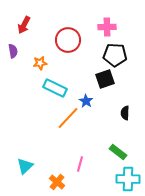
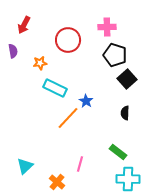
black pentagon: rotated 15 degrees clockwise
black square: moved 22 px right; rotated 24 degrees counterclockwise
